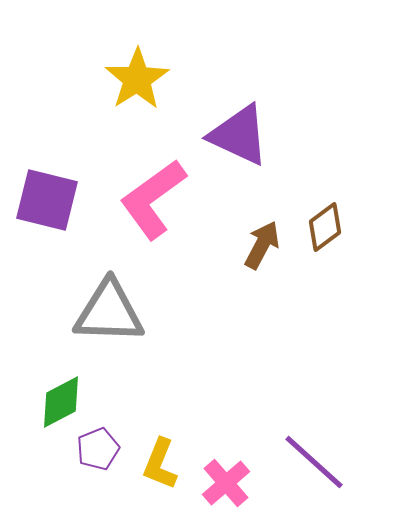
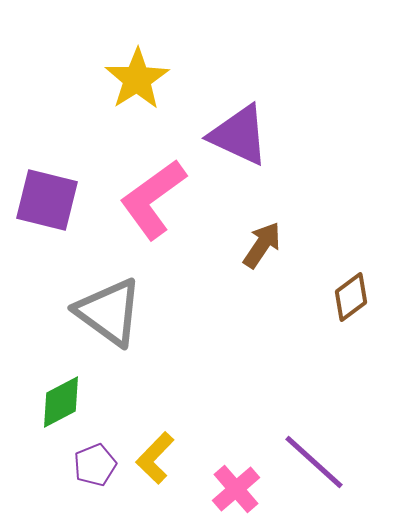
brown diamond: moved 26 px right, 70 px down
brown arrow: rotated 6 degrees clockwise
gray triangle: rotated 34 degrees clockwise
purple pentagon: moved 3 px left, 16 px down
yellow L-shape: moved 5 px left, 6 px up; rotated 22 degrees clockwise
pink cross: moved 10 px right, 6 px down
